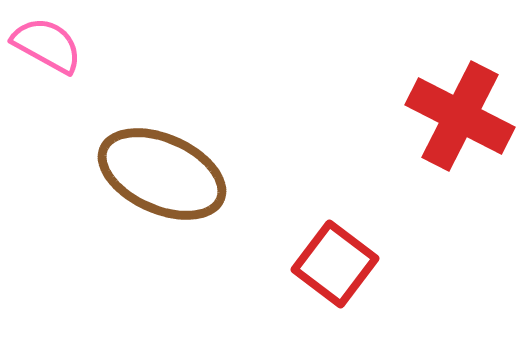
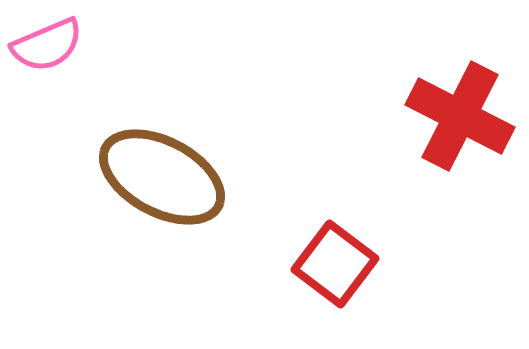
pink semicircle: rotated 128 degrees clockwise
brown ellipse: moved 3 px down; rotated 4 degrees clockwise
